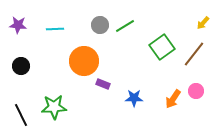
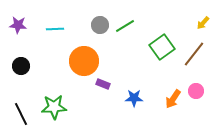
black line: moved 1 px up
